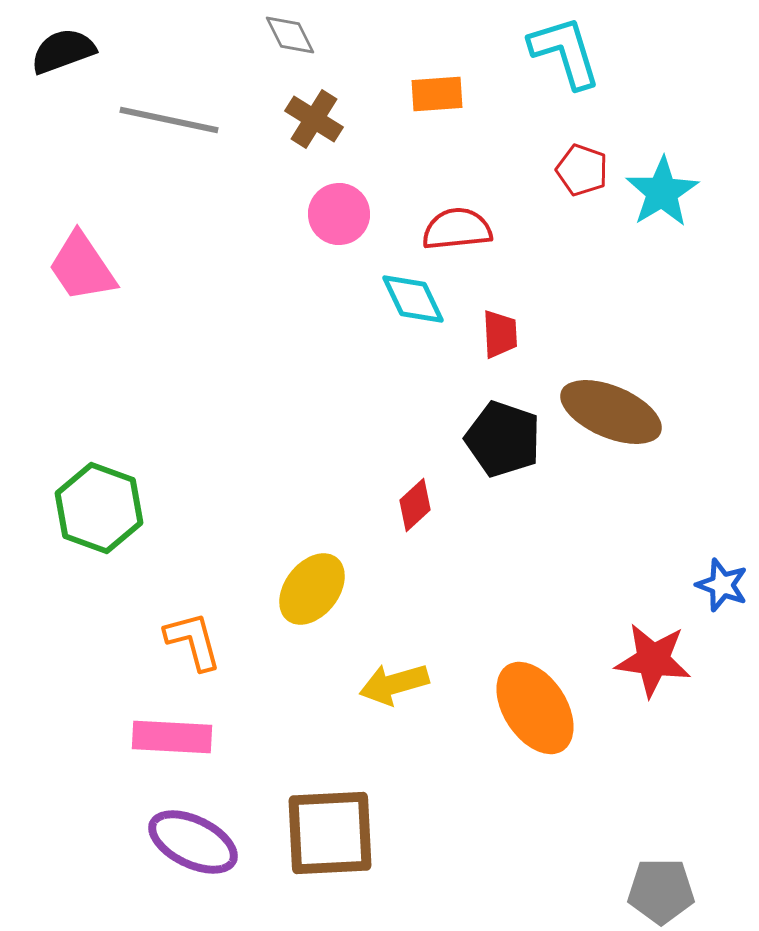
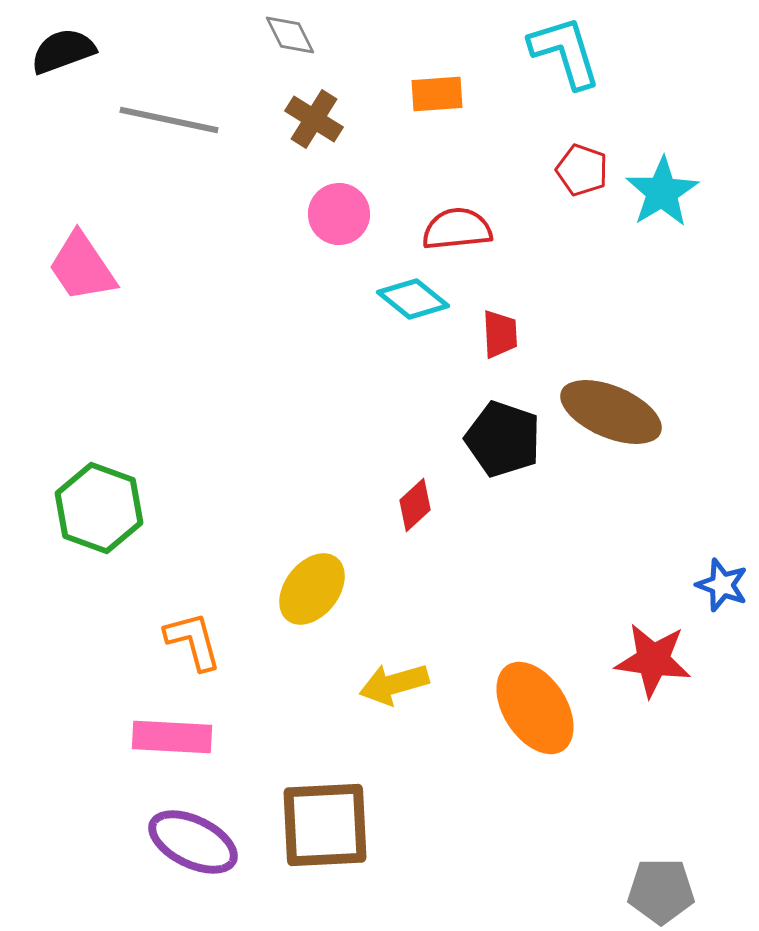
cyan diamond: rotated 26 degrees counterclockwise
brown square: moved 5 px left, 8 px up
